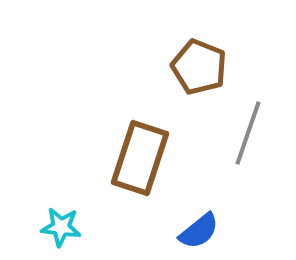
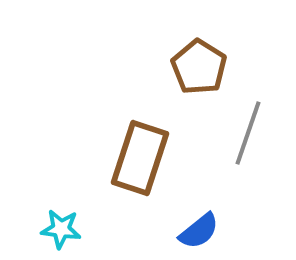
brown pentagon: rotated 10 degrees clockwise
cyan star: moved 2 px down
